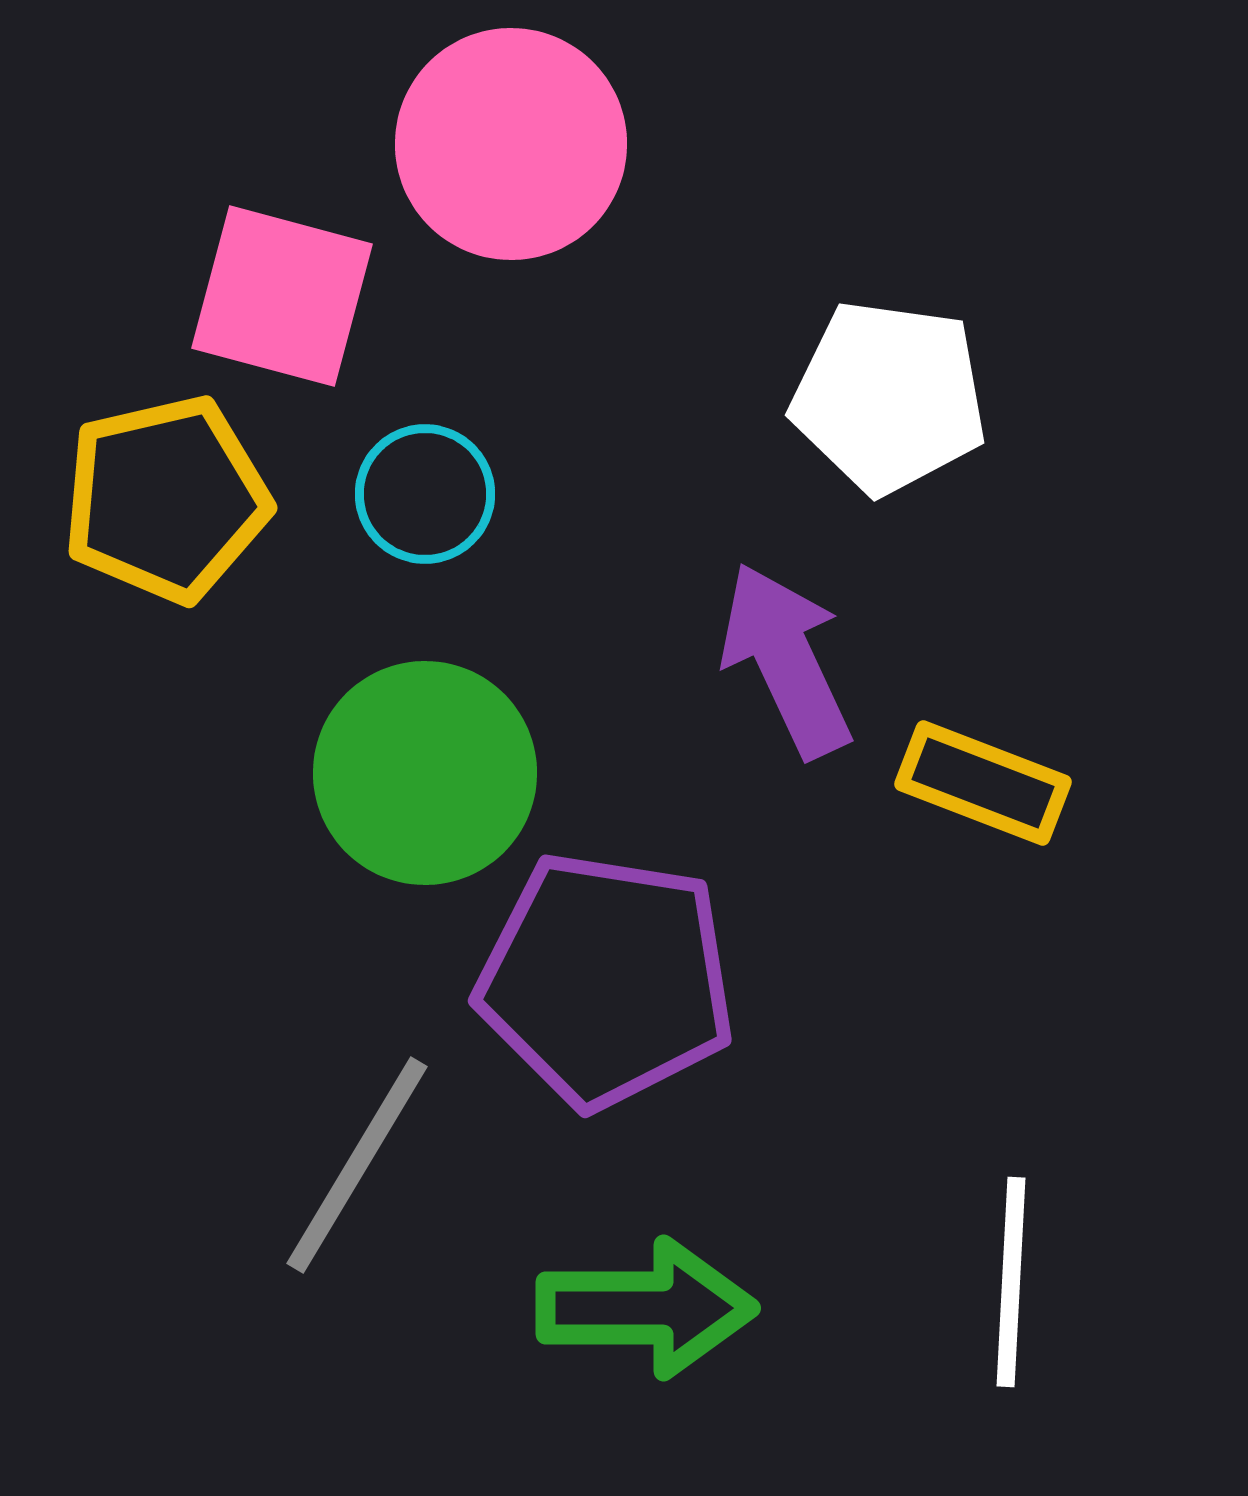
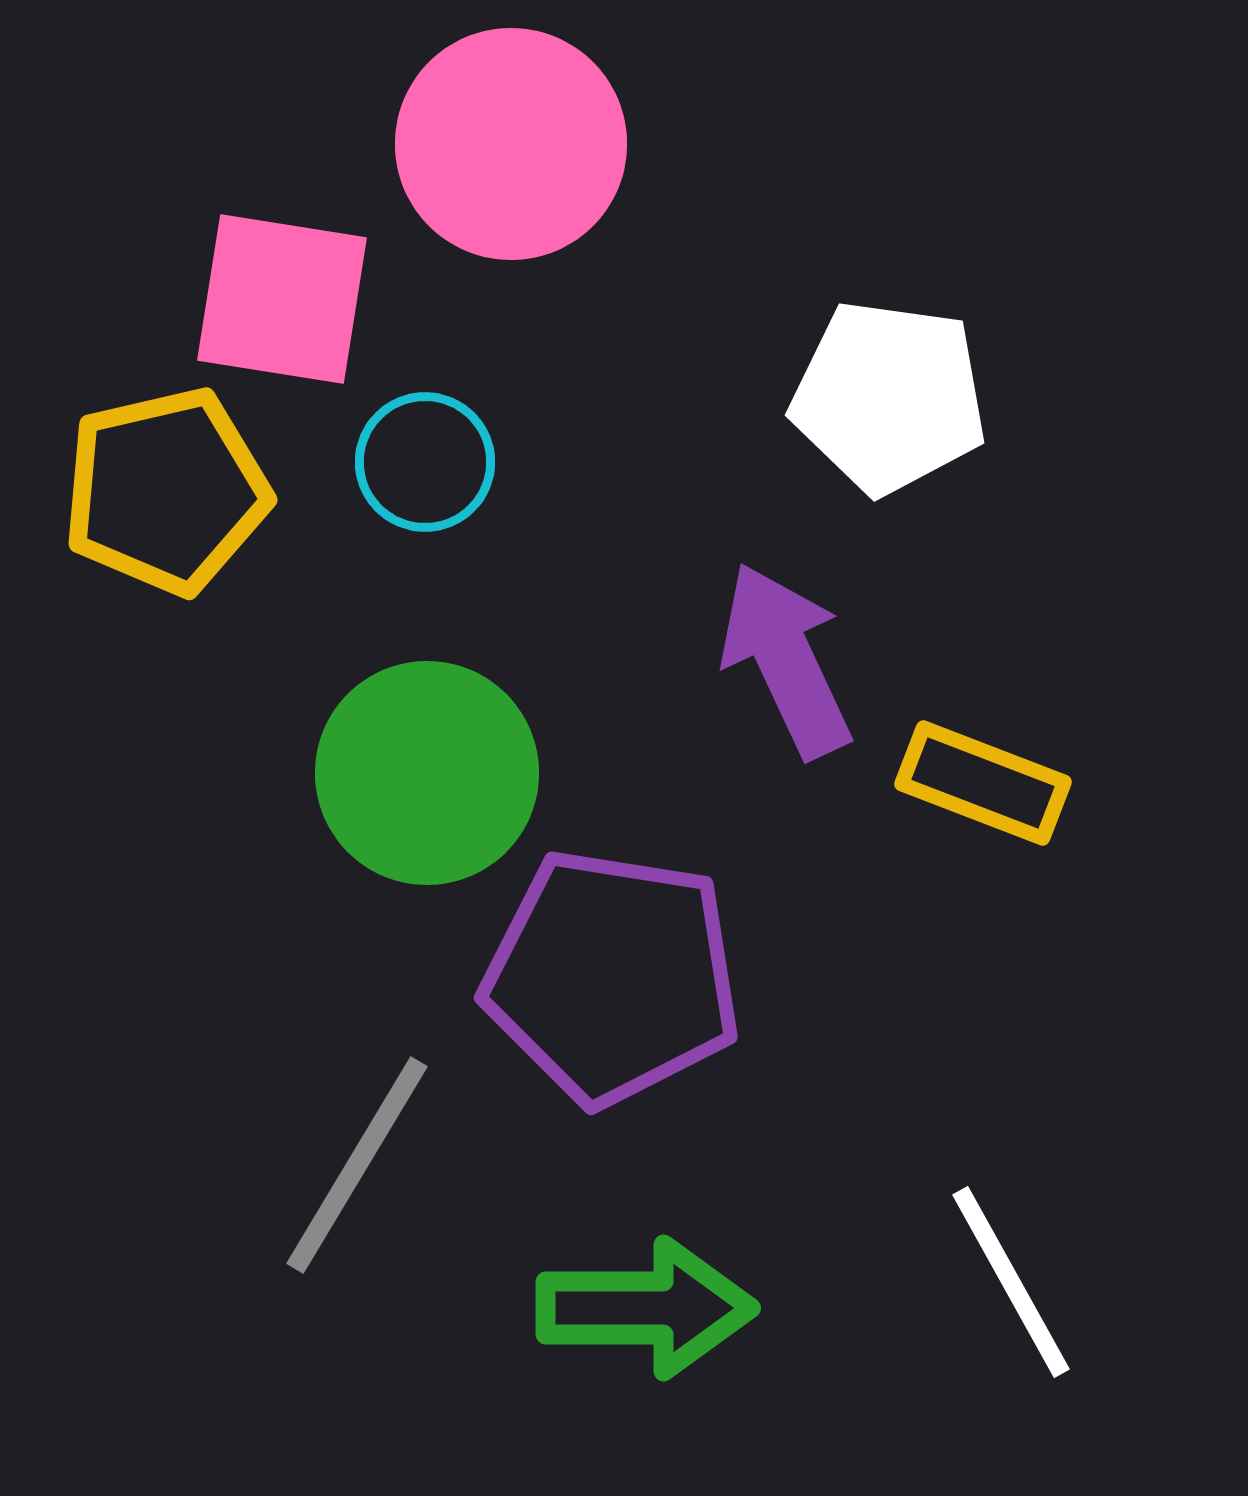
pink square: moved 3 px down; rotated 6 degrees counterclockwise
cyan circle: moved 32 px up
yellow pentagon: moved 8 px up
green circle: moved 2 px right
purple pentagon: moved 6 px right, 3 px up
white line: rotated 32 degrees counterclockwise
